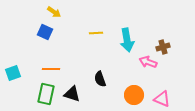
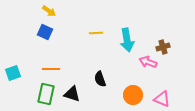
yellow arrow: moved 5 px left, 1 px up
orange circle: moved 1 px left
